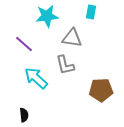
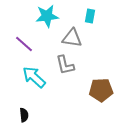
cyan rectangle: moved 1 px left, 4 px down
cyan arrow: moved 2 px left, 1 px up
